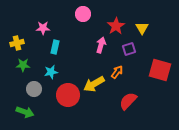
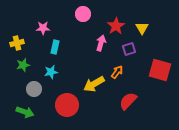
pink arrow: moved 2 px up
green star: rotated 16 degrees counterclockwise
red circle: moved 1 px left, 10 px down
